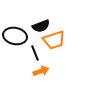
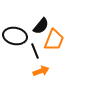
black semicircle: rotated 30 degrees counterclockwise
orange trapezoid: rotated 50 degrees counterclockwise
black line: moved 2 px up
